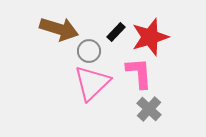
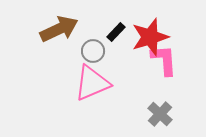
brown arrow: rotated 42 degrees counterclockwise
gray circle: moved 4 px right
pink L-shape: moved 25 px right, 13 px up
pink triangle: rotated 21 degrees clockwise
gray cross: moved 11 px right, 5 px down
